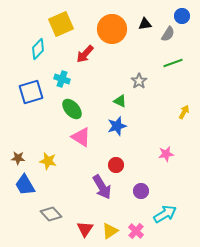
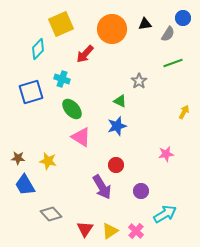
blue circle: moved 1 px right, 2 px down
